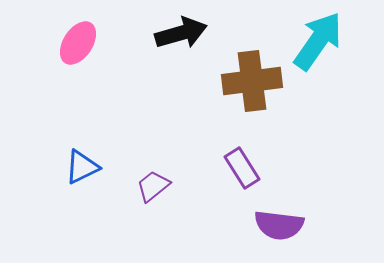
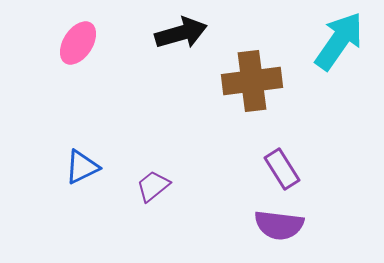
cyan arrow: moved 21 px right
purple rectangle: moved 40 px right, 1 px down
